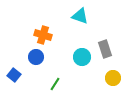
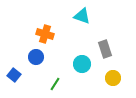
cyan triangle: moved 2 px right
orange cross: moved 2 px right, 1 px up
cyan circle: moved 7 px down
